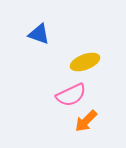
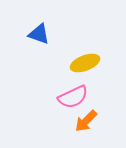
yellow ellipse: moved 1 px down
pink semicircle: moved 2 px right, 2 px down
